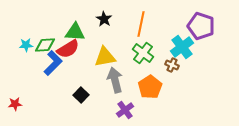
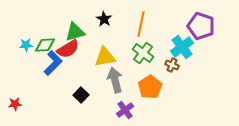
green triangle: rotated 20 degrees counterclockwise
